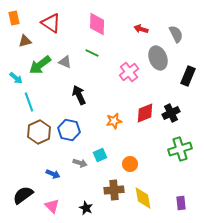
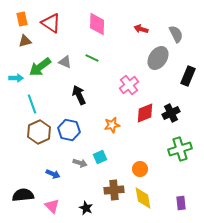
orange rectangle: moved 8 px right, 1 px down
green line: moved 5 px down
gray ellipse: rotated 55 degrees clockwise
green arrow: moved 2 px down
pink cross: moved 13 px down
cyan arrow: rotated 40 degrees counterclockwise
cyan line: moved 3 px right, 2 px down
orange star: moved 2 px left, 4 px down
cyan square: moved 2 px down
orange circle: moved 10 px right, 5 px down
black semicircle: rotated 30 degrees clockwise
